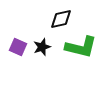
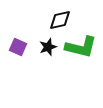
black diamond: moved 1 px left, 1 px down
black star: moved 6 px right
